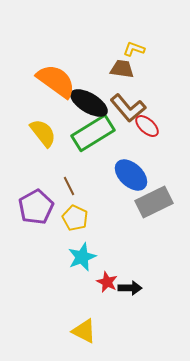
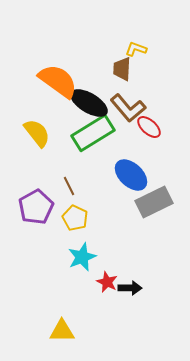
yellow L-shape: moved 2 px right
brown trapezoid: rotated 95 degrees counterclockwise
orange semicircle: moved 2 px right
red ellipse: moved 2 px right, 1 px down
yellow semicircle: moved 6 px left
yellow triangle: moved 22 px left; rotated 28 degrees counterclockwise
